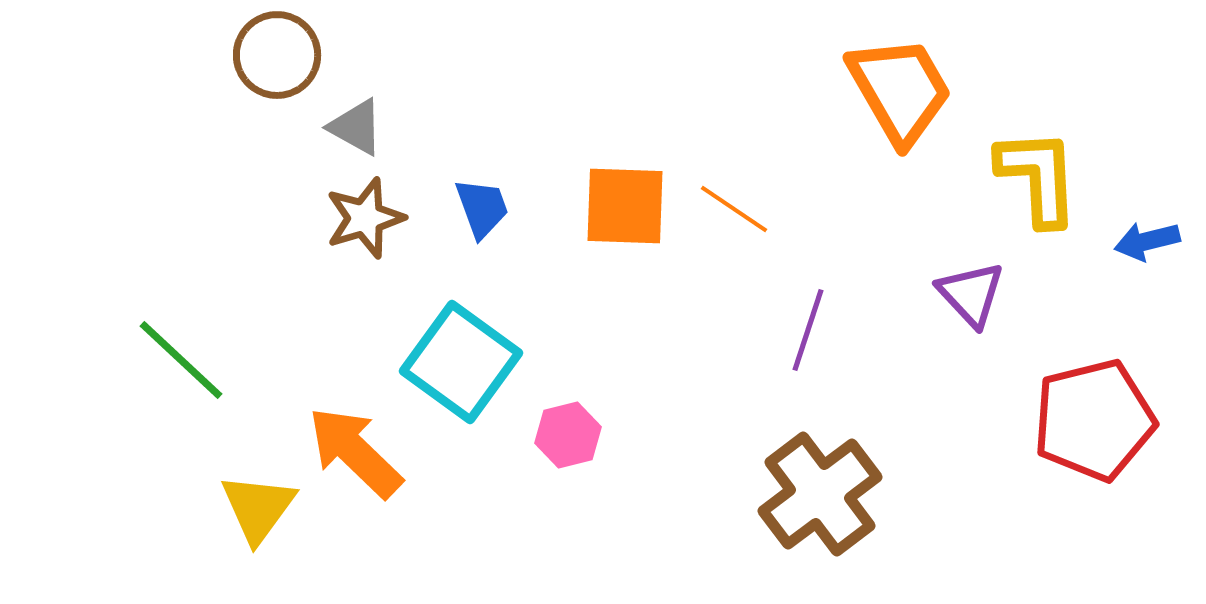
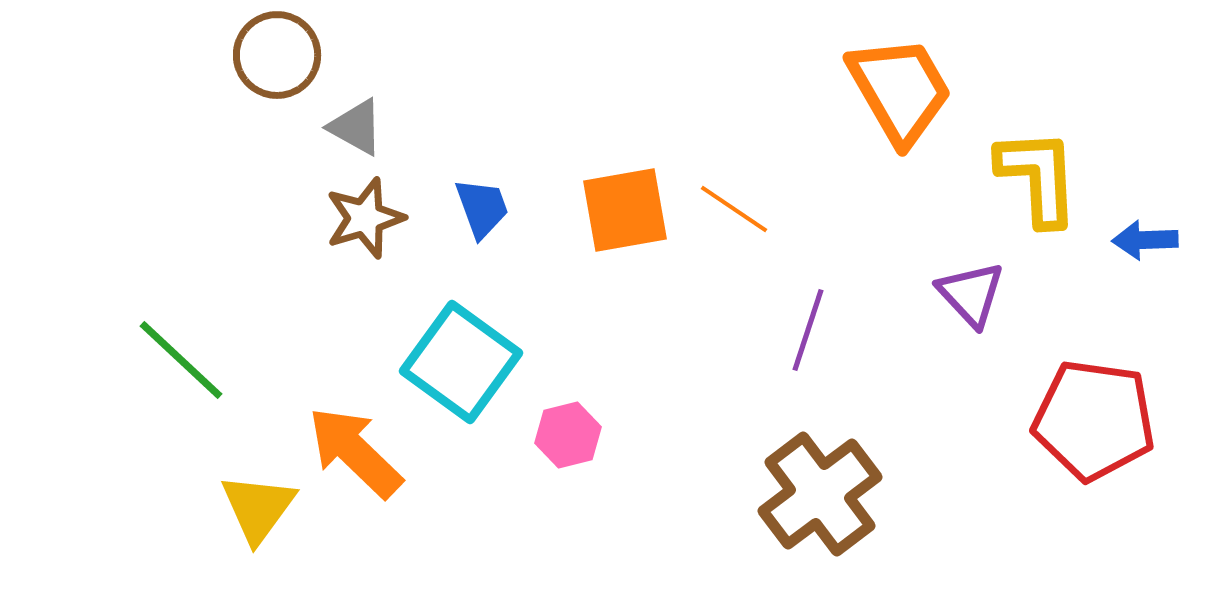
orange square: moved 4 px down; rotated 12 degrees counterclockwise
blue arrow: moved 2 px left, 1 px up; rotated 12 degrees clockwise
red pentagon: rotated 22 degrees clockwise
